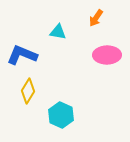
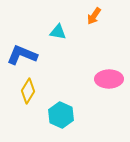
orange arrow: moved 2 px left, 2 px up
pink ellipse: moved 2 px right, 24 px down
